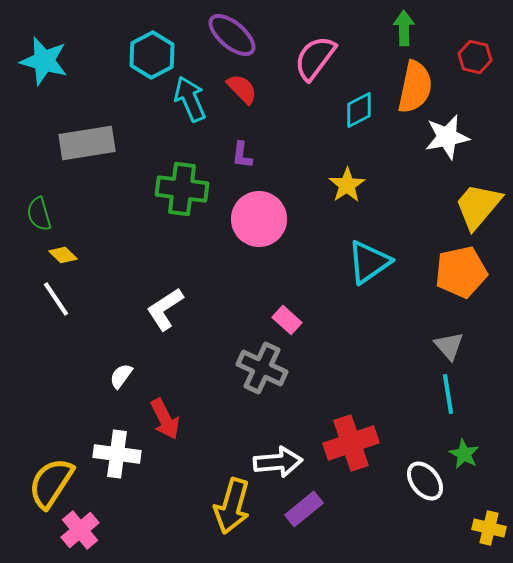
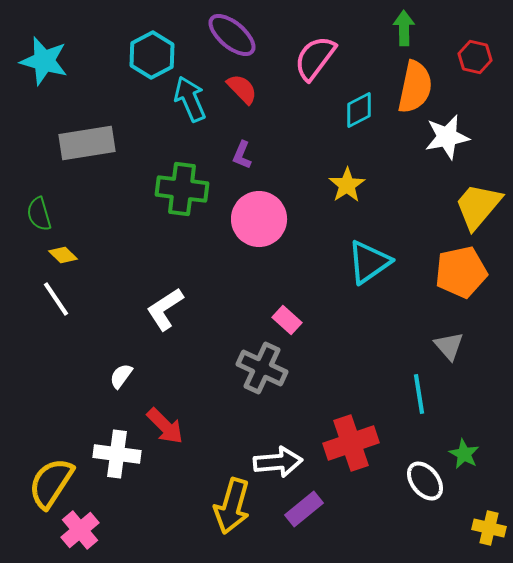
purple L-shape: rotated 16 degrees clockwise
cyan line: moved 29 px left
red arrow: moved 7 px down; rotated 18 degrees counterclockwise
